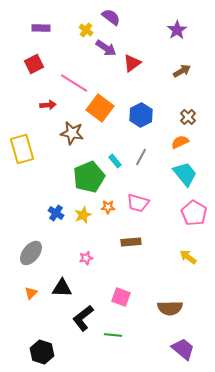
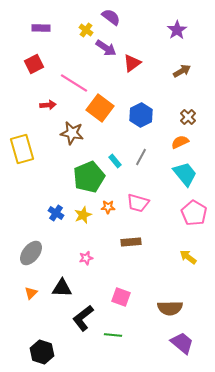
purple trapezoid: moved 1 px left, 6 px up
